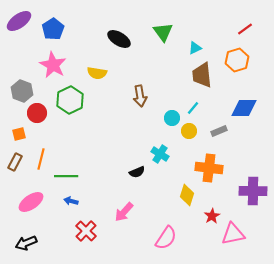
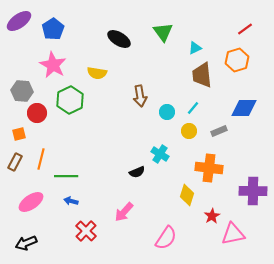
gray hexagon: rotated 15 degrees counterclockwise
cyan circle: moved 5 px left, 6 px up
